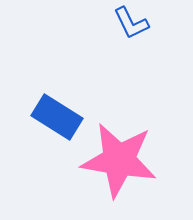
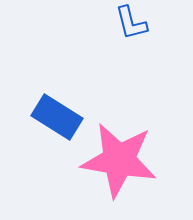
blue L-shape: rotated 12 degrees clockwise
